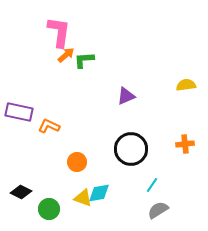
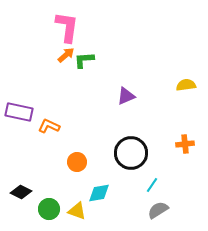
pink L-shape: moved 8 px right, 5 px up
black circle: moved 4 px down
yellow triangle: moved 6 px left, 13 px down
